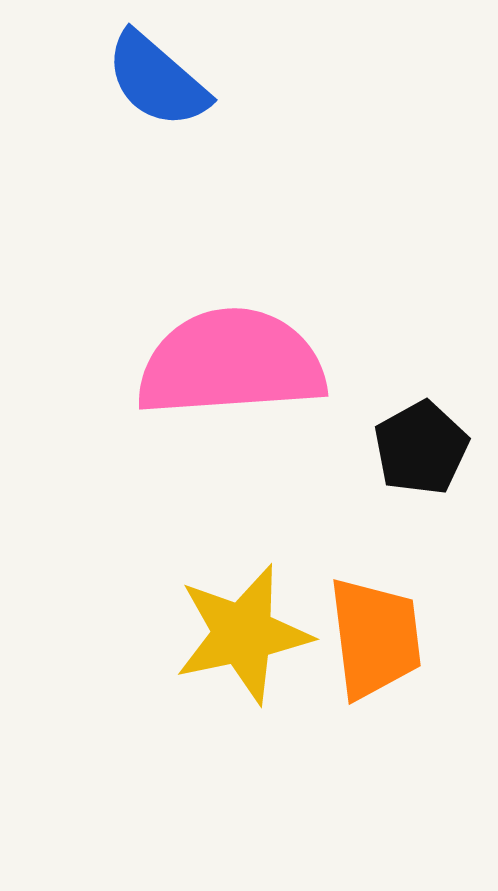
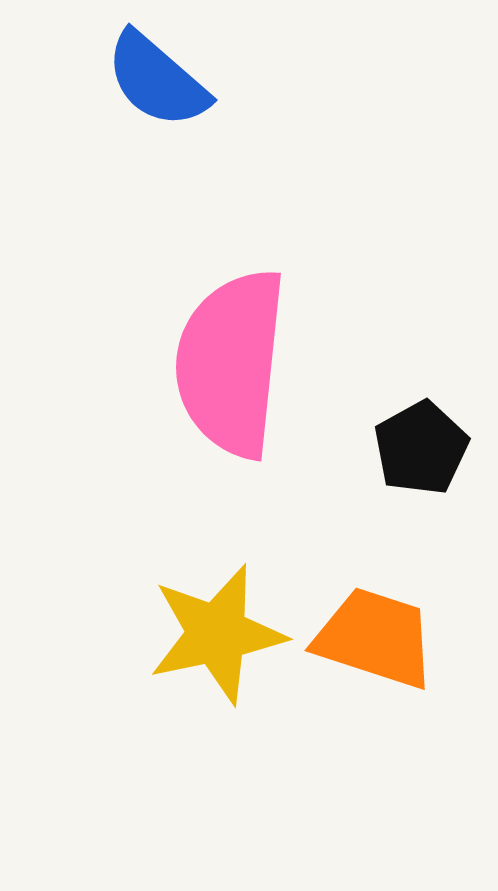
pink semicircle: rotated 80 degrees counterclockwise
yellow star: moved 26 px left
orange trapezoid: rotated 65 degrees counterclockwise
